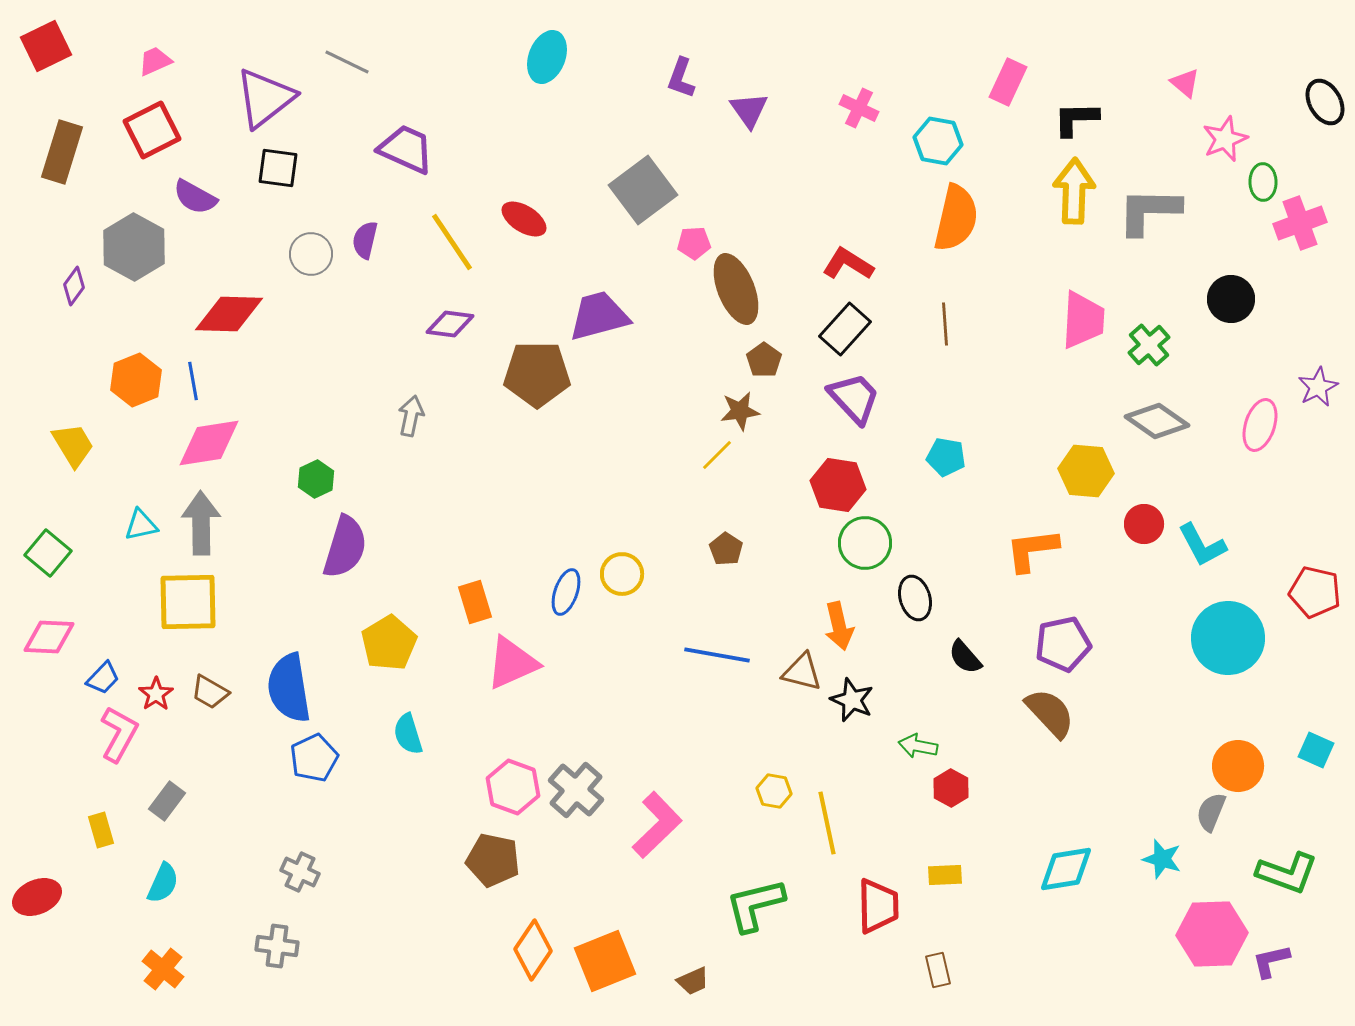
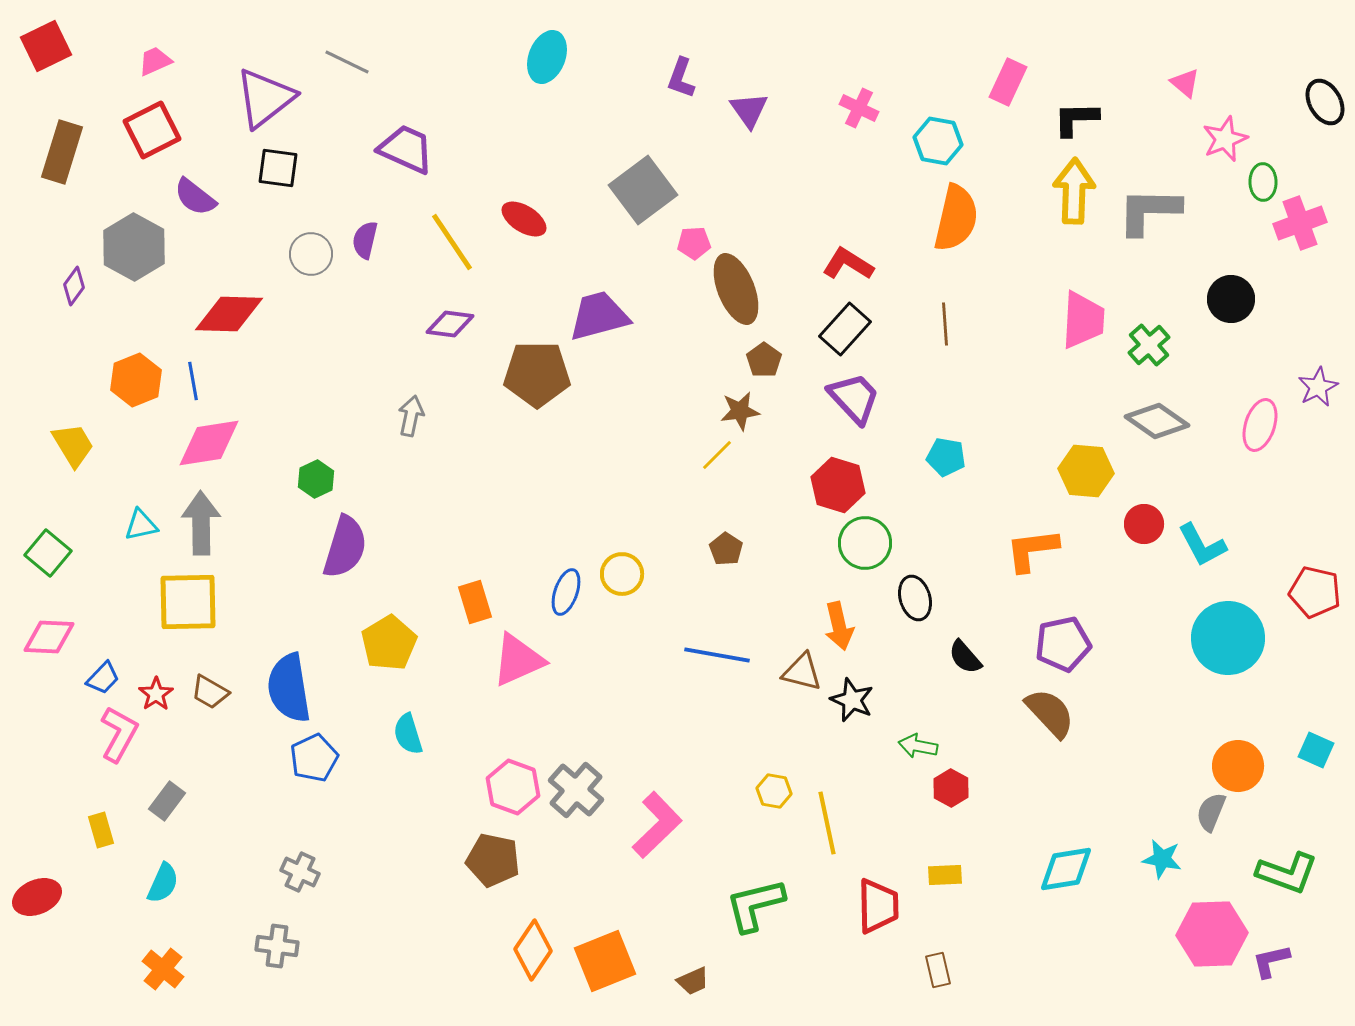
purple semicircle at (195, 197): rotated 9 degrees clockwise
red hexagon at (838, 485): rotated 8 degrees clockwise
pink triangle at (512, 663): moved 6 px right, 3 px up
cyan star at (1162, 859): rotated 6 degrees counterclockwise
